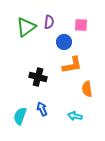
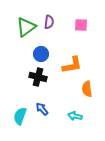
blue circle: moved 23 px left, 12 px down
blue arrow: rotated 16 degrees counterclockwise
